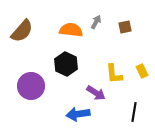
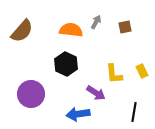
purple circle: moved 8 px down
